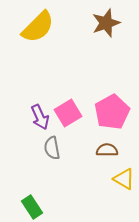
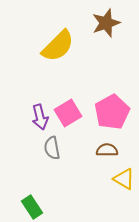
yellow semicircle: moved 20 px right, 19 px down
purple arrow: rotated 10 degrees clockwise
